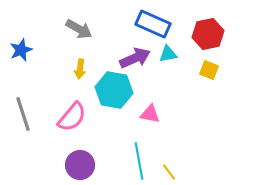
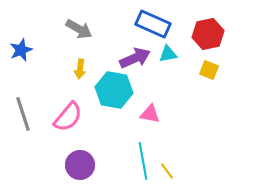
pink semicircle: moved 4 px left
cyan line: moved 4 px right
yellow line: moved 2 px left, 1 px up
